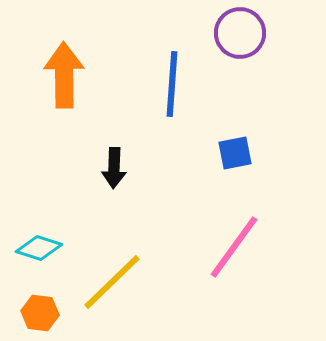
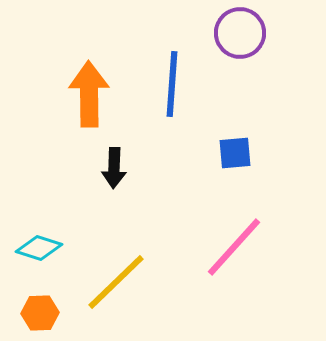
orange arrow: moved 25 px right, 19 px down
blue square: rotated 6 degrees clockwise
pink line: rotated 6 degrees clockwise
yellow line: moved 4 px right
orange hexagon: rotated 9 degrees counterclockwise
